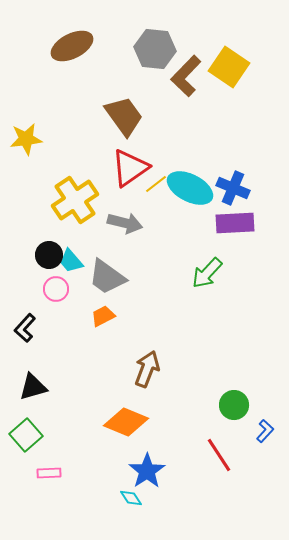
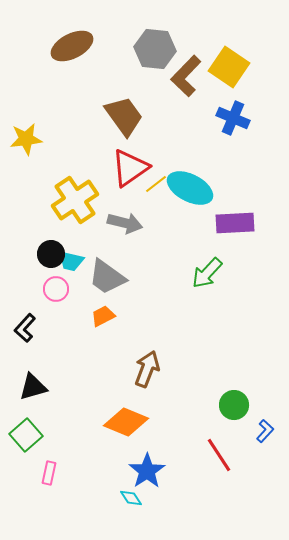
blue cross: moved 70 px up
black circle: moved 2 px right, 1 px up
cyan trapezoid: rotated 36 degrees counterclockwise
pink rectangle: rotated 75 degrees counterclockwise
